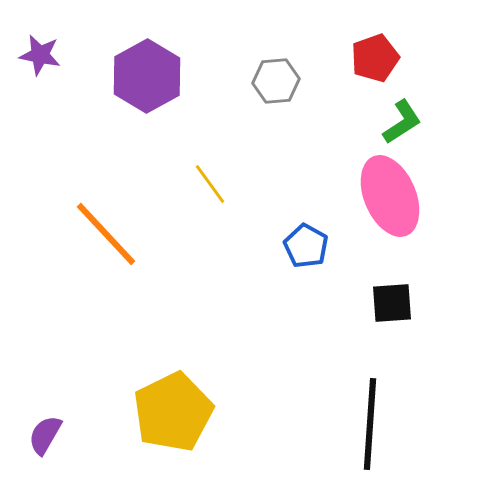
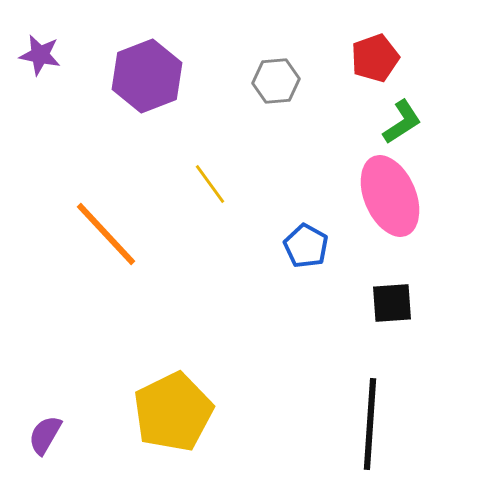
purple hexagon: rotated 8 degrees clockwise
